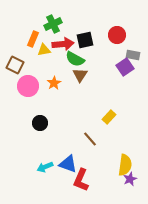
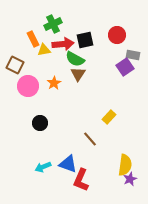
orange rectangle: rotated 49 degrees counterclockwise
brown triangle: moved 2 px left, 1 px up
cyan arrow: moved 2 px left
